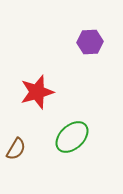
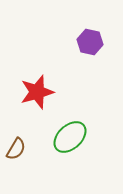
purple hexagon: rotated 15 degrees clockwise
green ellipse: moved 2 px left
